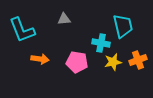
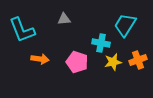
cyan trapezoid: moved 2 px right, 1 px up; rotated 135 degrees counterclockwise
pink pentagon: rotated 10 degrees clockwise
